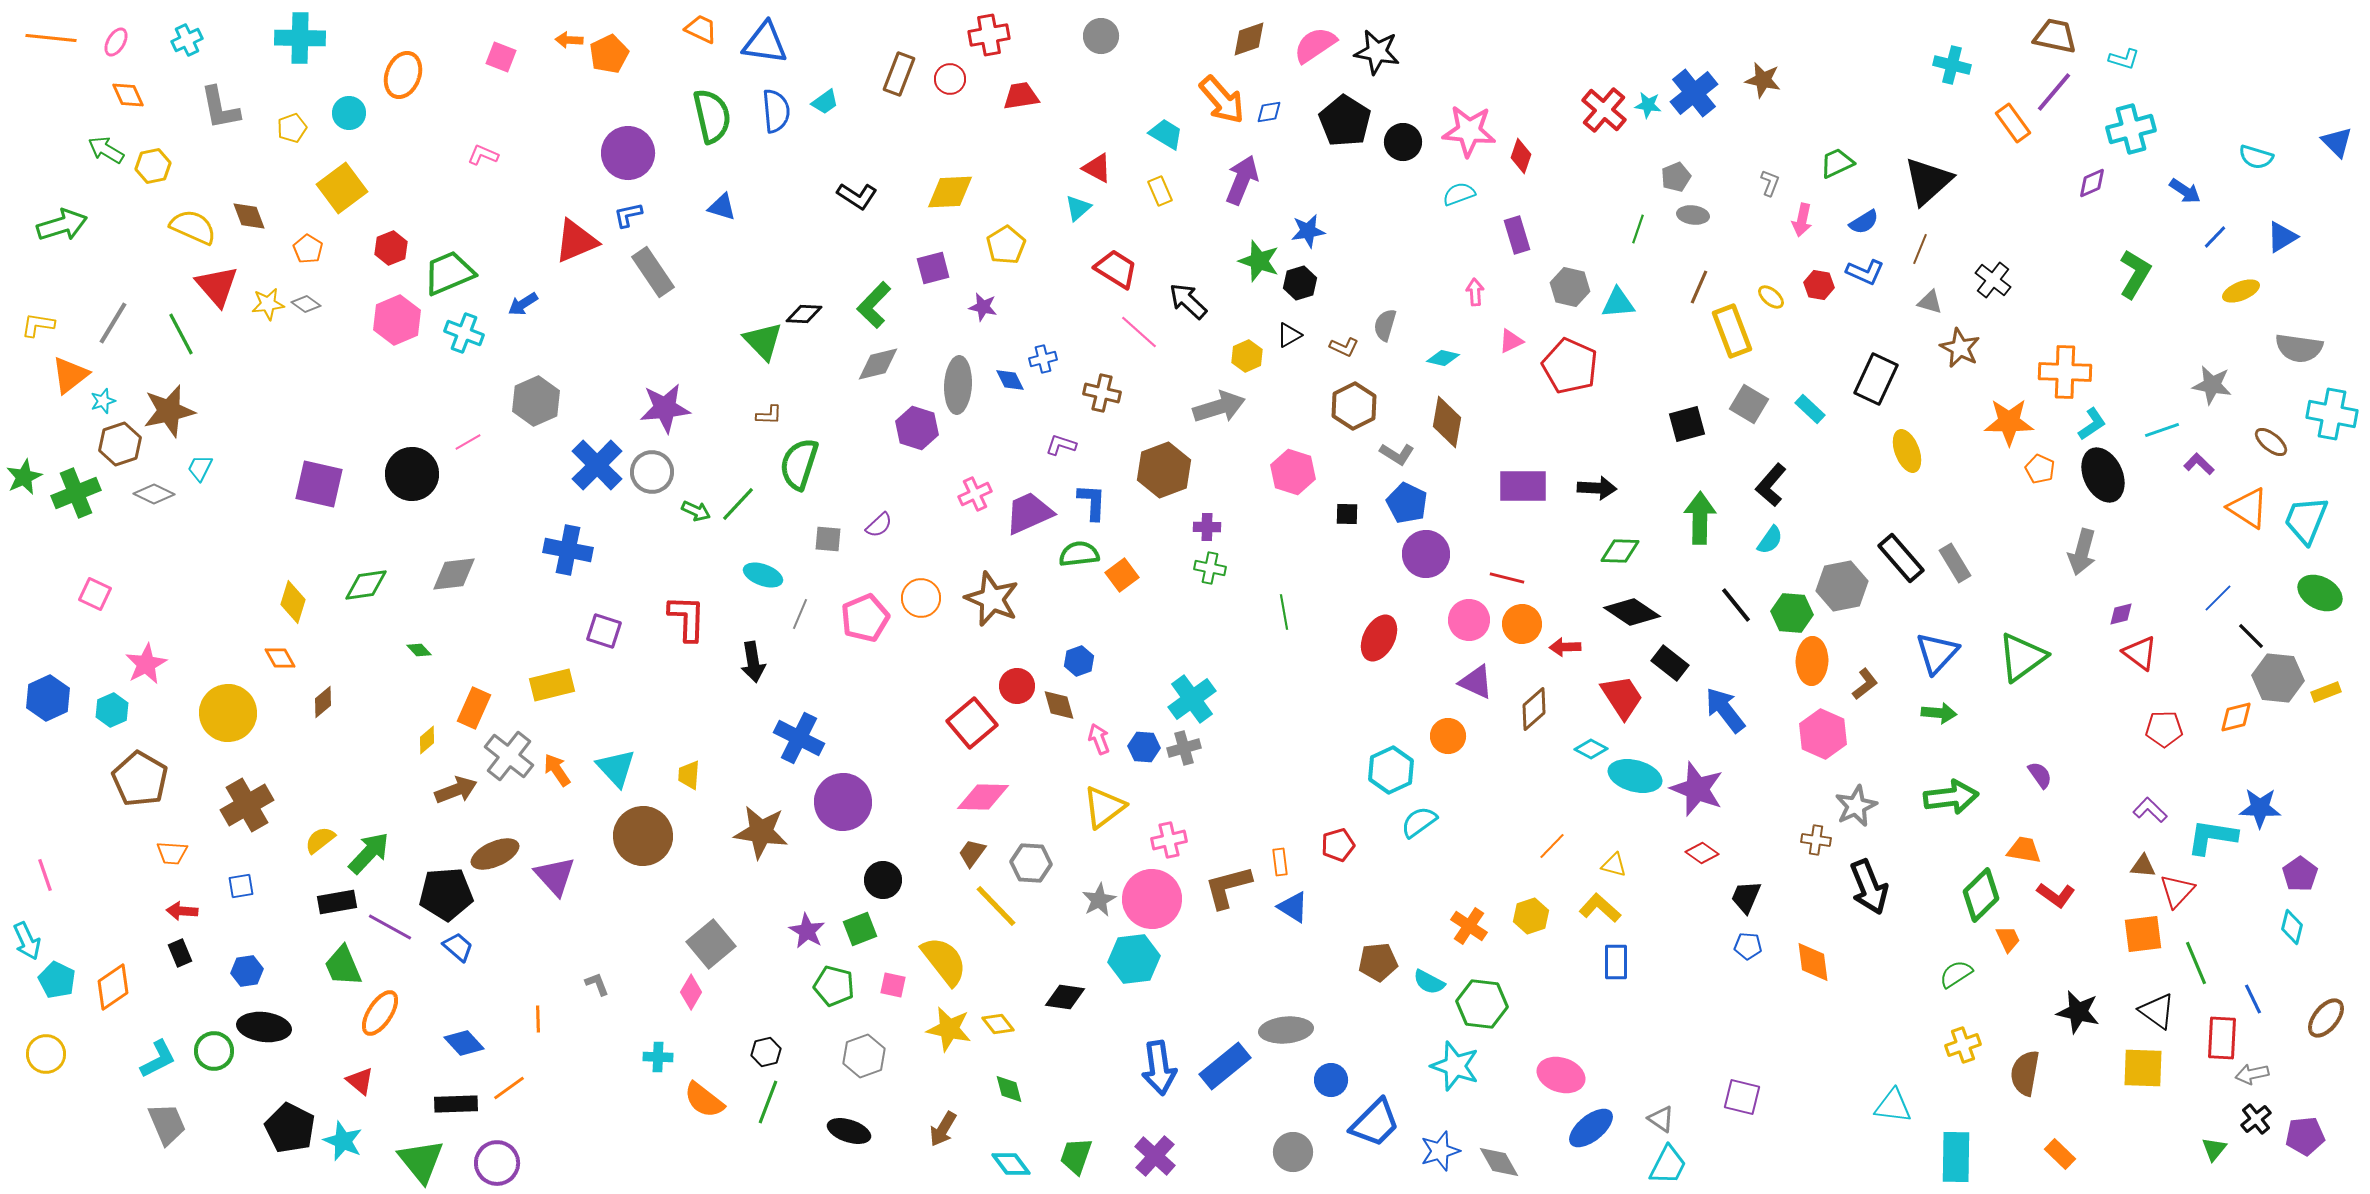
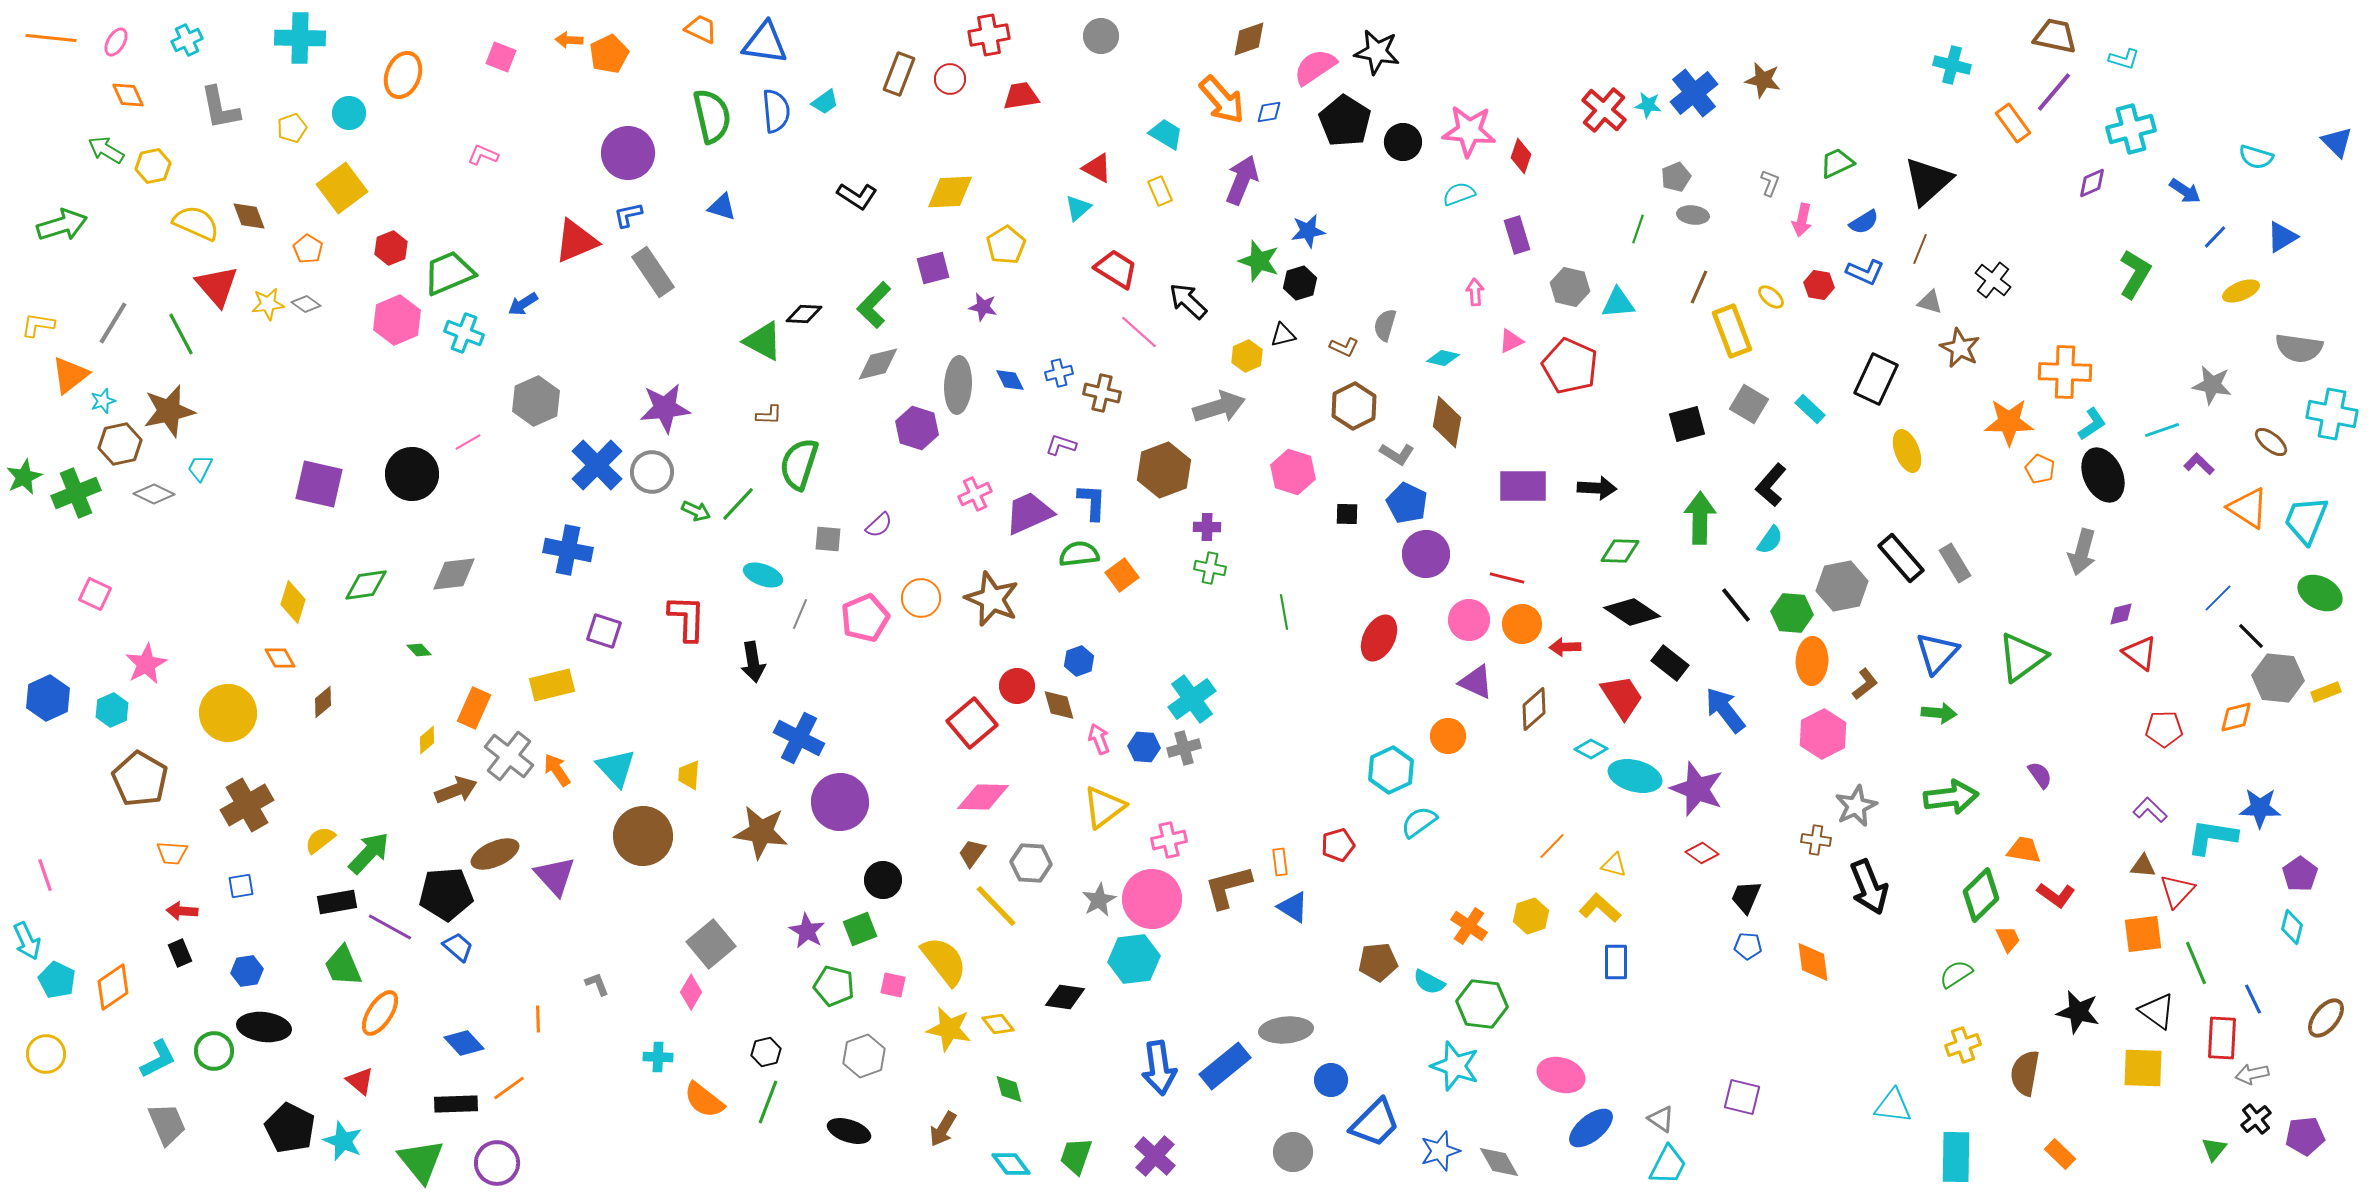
pink semicircle at (1315, 45): moved 22 px down
yellow semicircle at (193, 227): moved 3 px right, 4 px up
black triangle at (1289, 335): moved 6 px left; rotated 16 degrees clockwise
green triangle at (763, 341): rotated 18 degrees counterclockwise
blue cross at (1043, 359): moved 16 px right, 14 px down
brown hexagon at (120, 444): rotated 6 degrees clockwise
pink hexagon at (1823, 734): rotated 9 degrees clockwise
purple circle at (843, 802): moved 3 px left
